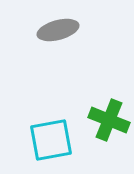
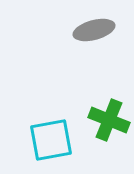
gray ellipse: moved 36 px right
